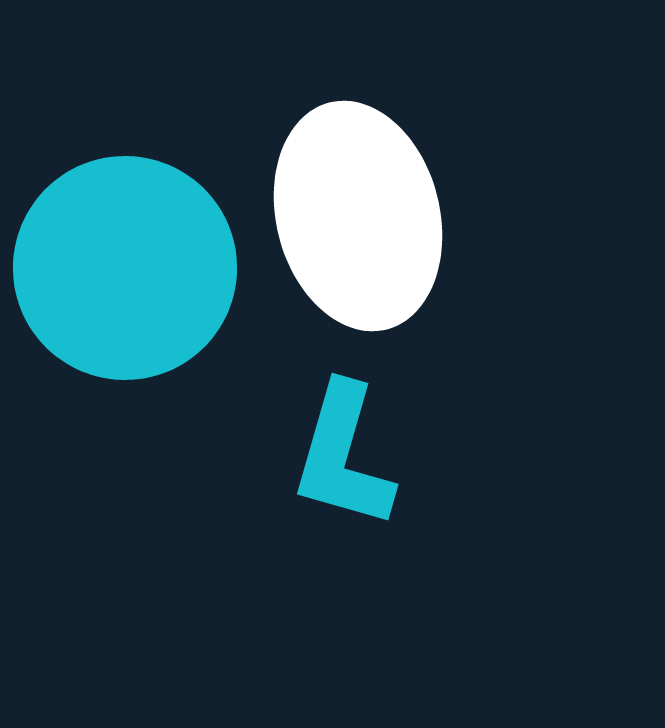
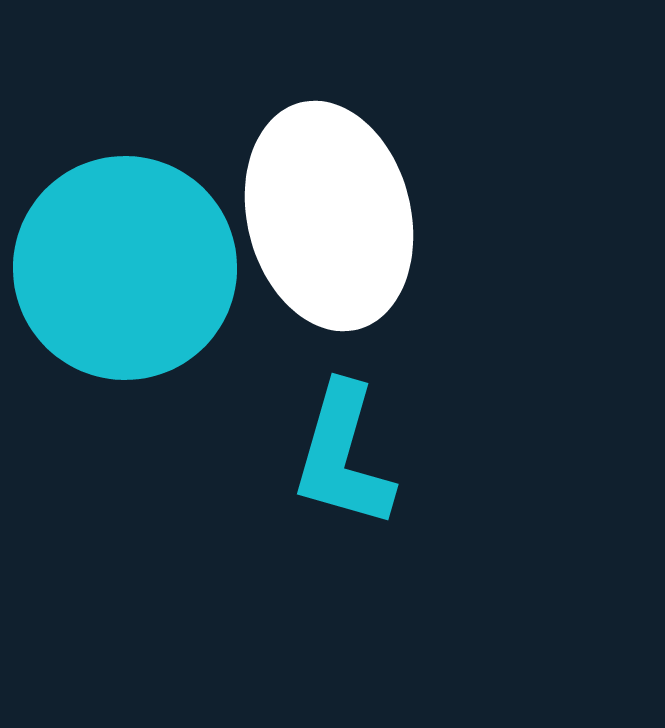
white ellipse: moved 29 px left
